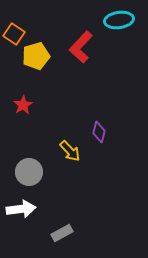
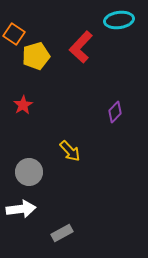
purple diamond: moved 16 px right, 20 px up; rotated 30 degrees clockwise
